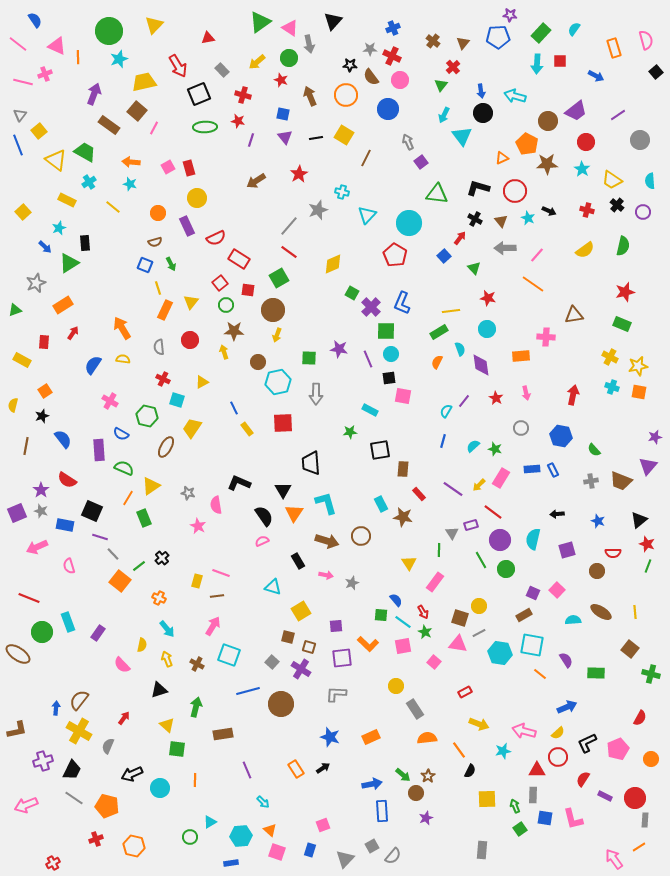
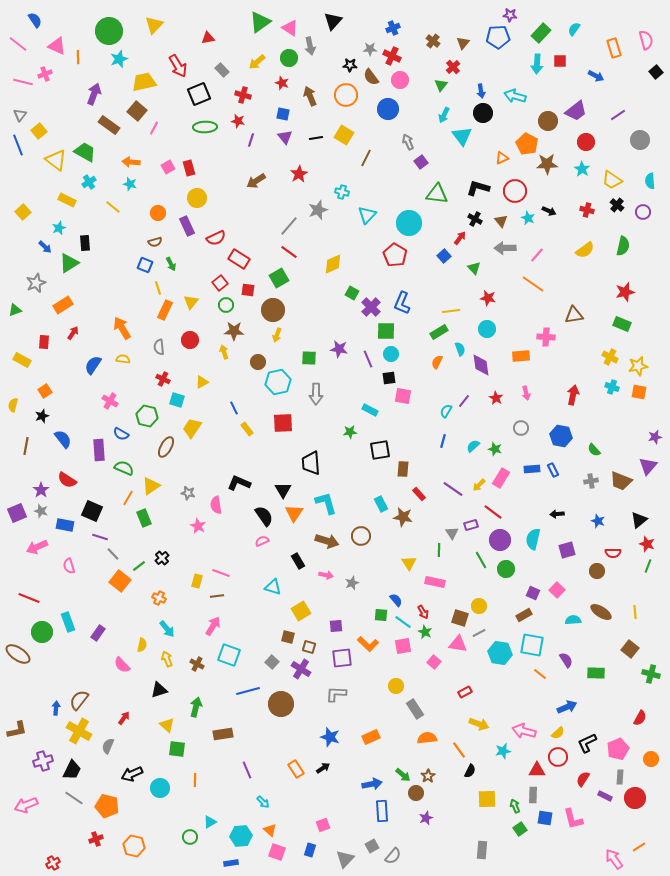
gray arrow at (309, 44): moved 1 px right, 2 px down
red star at (281, 80): moved 1 px right, 3 px down
pink rectangle at (435, 582): rotated 66 degrees clockwise
gray rectangle at (645, 820): moved 25 px left, 43 px up
